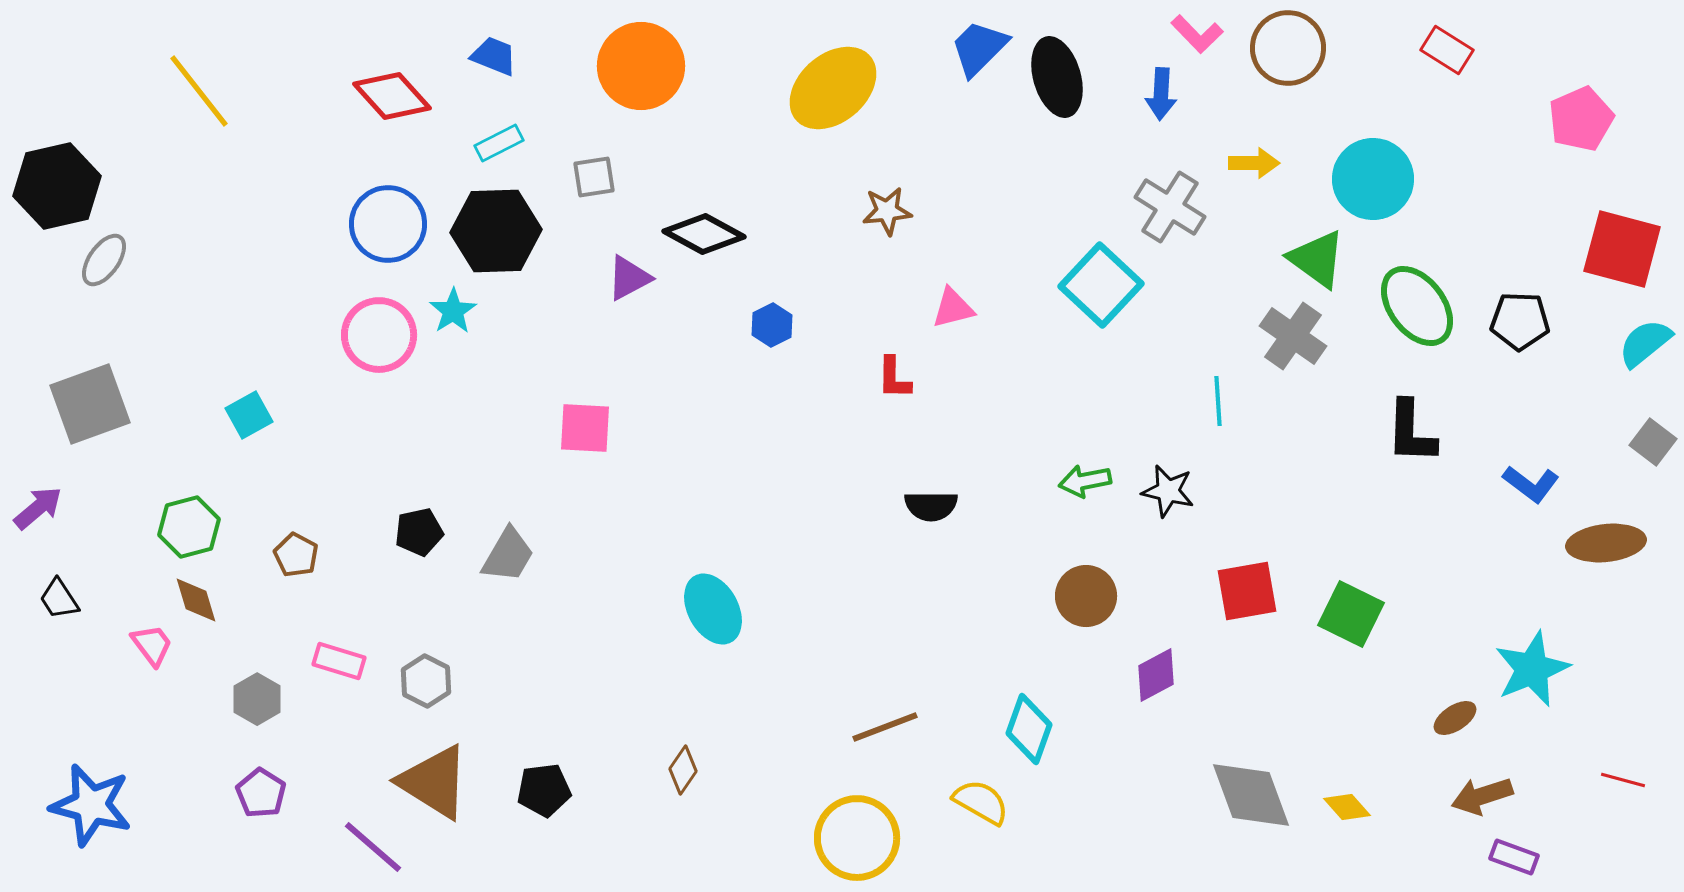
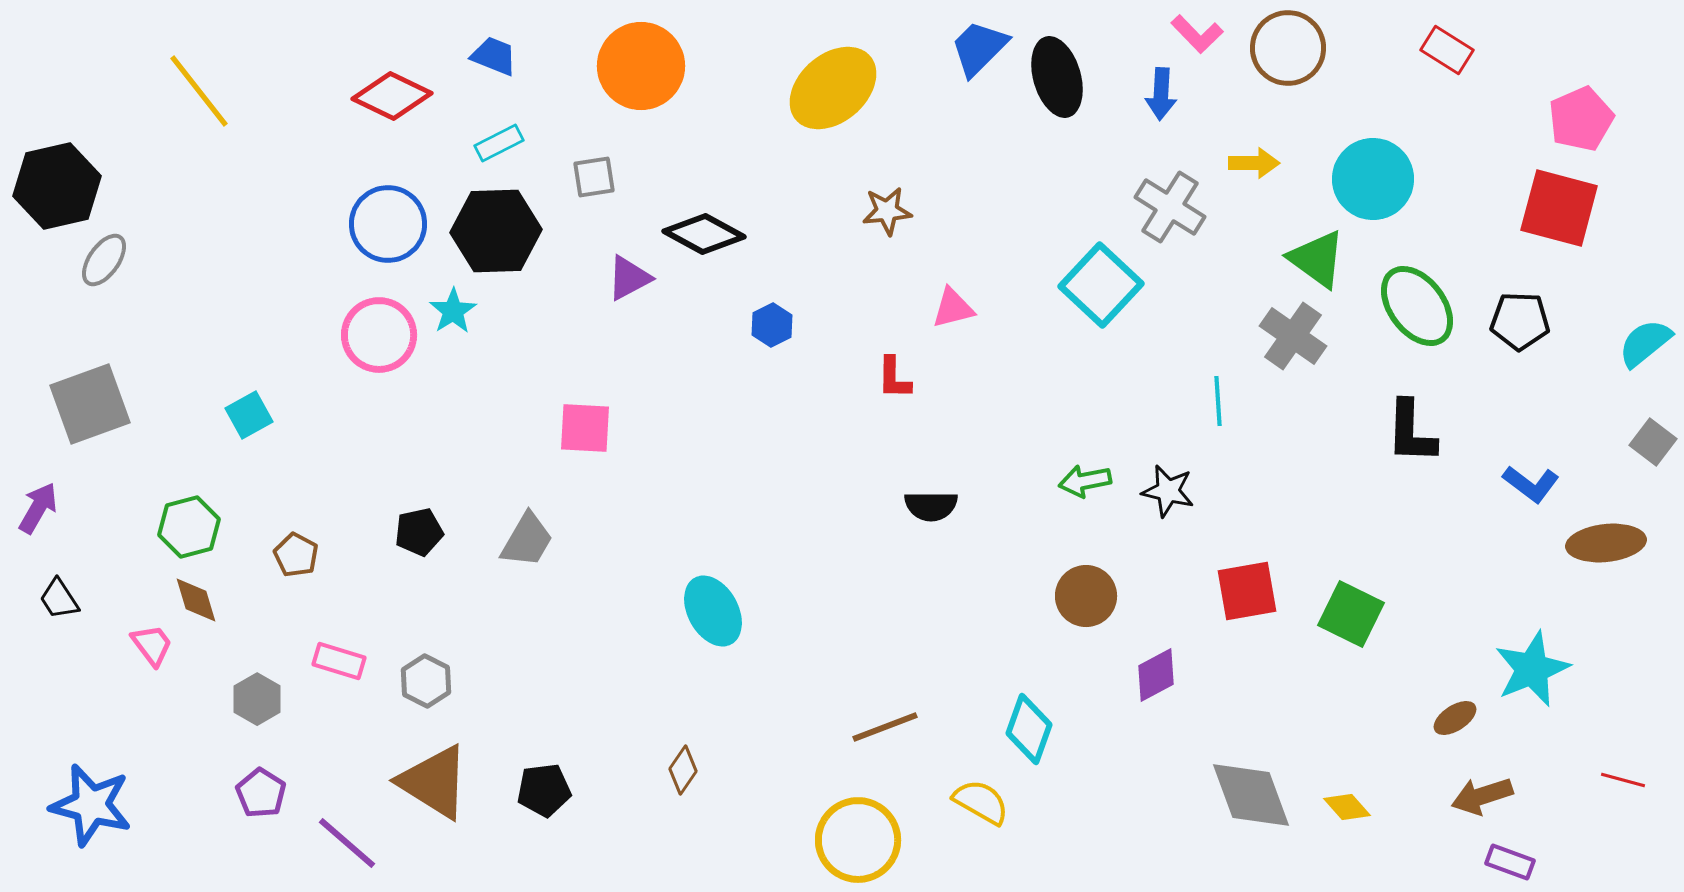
red diamond at (392, 96): rotated 22 degrees counterclockwise
red square at (1622, 249): moved 63 px left, 41 px up
purple arrow at (38, 508): rotated 20 degrees counterclockwise
gray trapezoid at (508, 555): moved 19 px right, 15 px up
cyan ellipse at (713, 609): moved 2 px down
yellow circle at (857, 838): moved 1 px right, 2 px down
purple line at (373, 847): moved 26 px left, 4 px up
purple rectangle at (1514, 857): moved 4 px left, 5 px down
